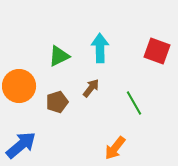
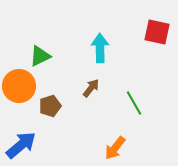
red square: moved 19 px up; rotated 8 degrees counterclockwise
green triangle: moved 19 px left
brown pentagon: moved 7 px left, 4 px down
